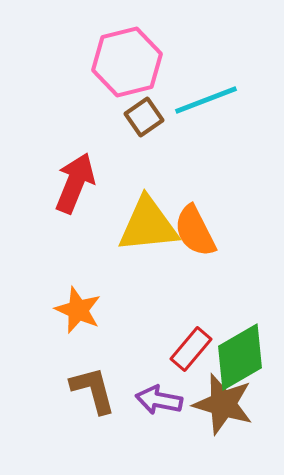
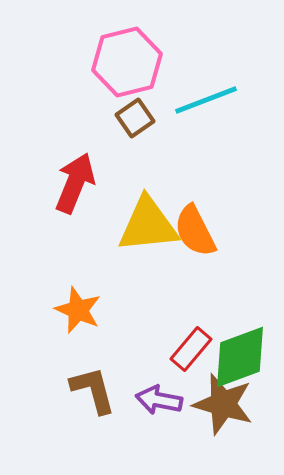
brown square: moved 9 px left, 1 px down
green diamond: rotated 10 degrees clockwise
